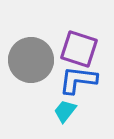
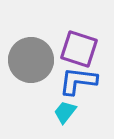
blue L-shape: moved 1 px down
cyan trapezoid: moved 1 px down
